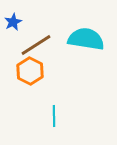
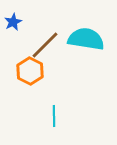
brown line: moved 9 px right; rotated 12 degrees counterclockwise
